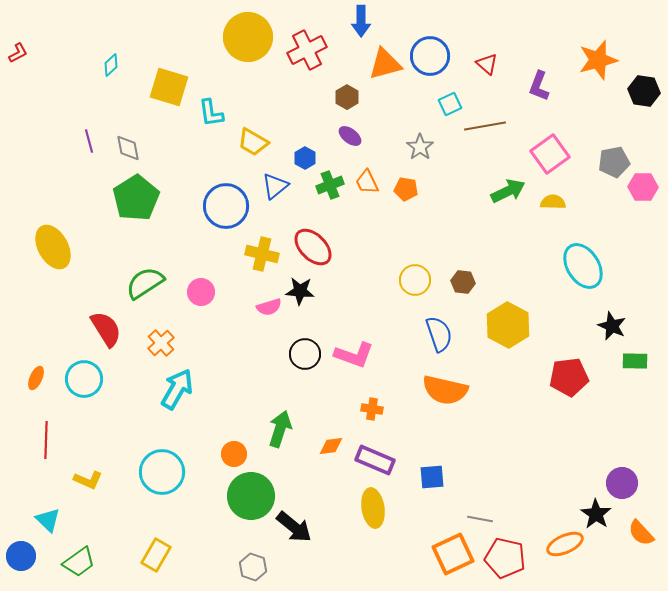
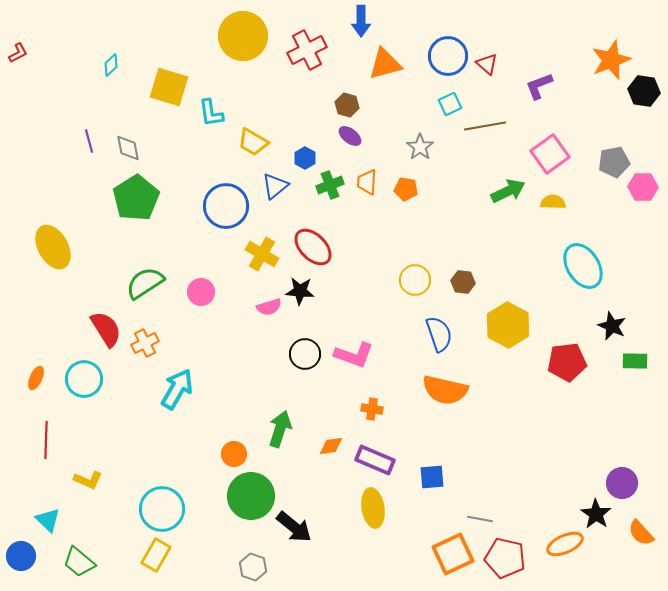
yellow circle at (248, 37): moved 5 px left, 1 px up
blue circle at (430, 56): moved 18 px right
orange star at (598, 60): moved 13 px right; rotated 6 degrees counterclockwise
purple L-shape at (539, 86): rotated 48 degrees clockwise
brown hexagon at (347, 97): moved 8 px down; rotated 15 degrees counterclockwise
orange trapezoid at (367, 182): rotated 28 degrees clockwise
yellow cross at (262, 254): rotated 16 degrees clockwise
orange cross at (161, 343): moved 16 px left; rotated 16 degrees clockwise
red pentagon at (569, 377): moved 2 px left, 15 px up
cyan circle at (162, 472): moved 37 px down
green trapezoid at (79, 562): rotated 76 degrees clockwise
